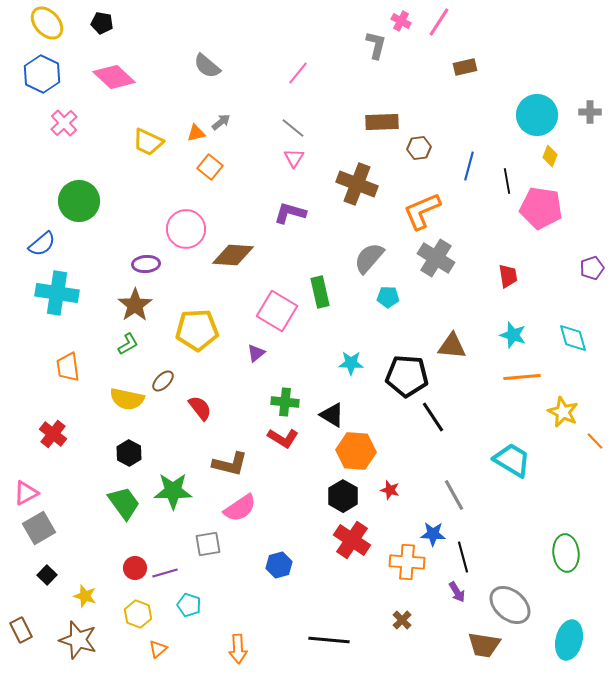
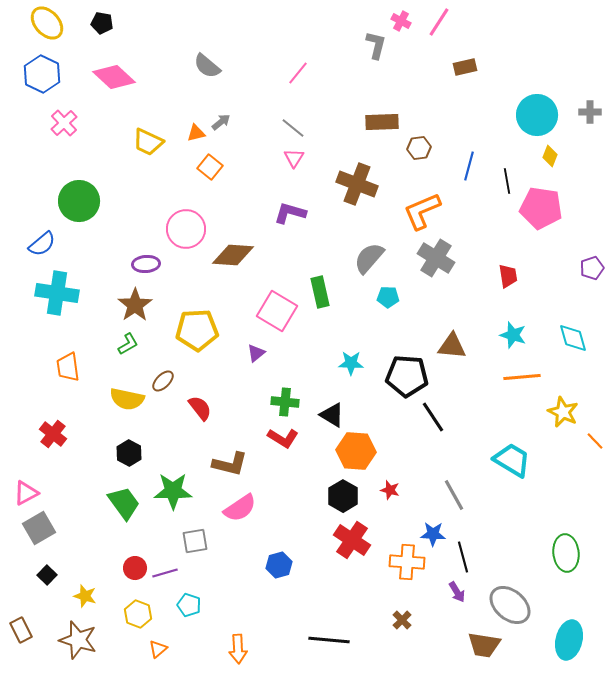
gray square at (208, 544): moved 13 px left, 3 px up
